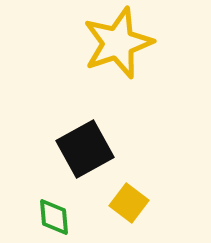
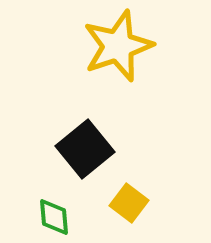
yellow star: moved 3 px down
black square: rotated 10 degrees counterclockwise
